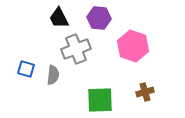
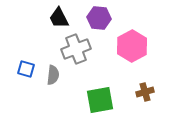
pink hexagon: moved 1 px left; rotated 12 degrees clockwise
green square: rotated 8 degrees counterclockwise
